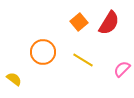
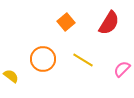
orange square: moved 13 px left
orange circle: moved 7 px down
yellow semicircle: moved 3 px left, 3 px up
